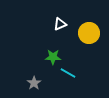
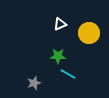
green star: moved 5 px right, 1 px up
cyan line: moved 1 px down
gray star: rotated 16 degrees clockwise
